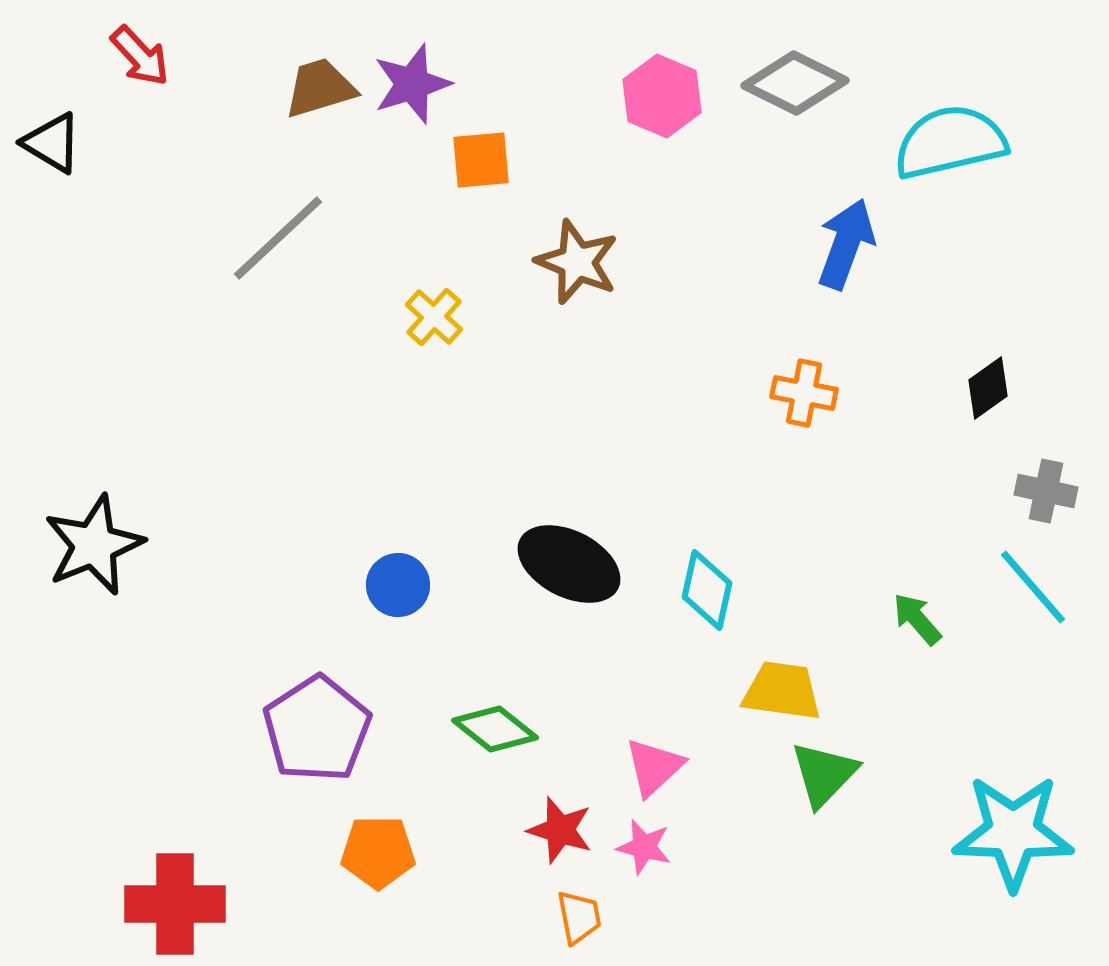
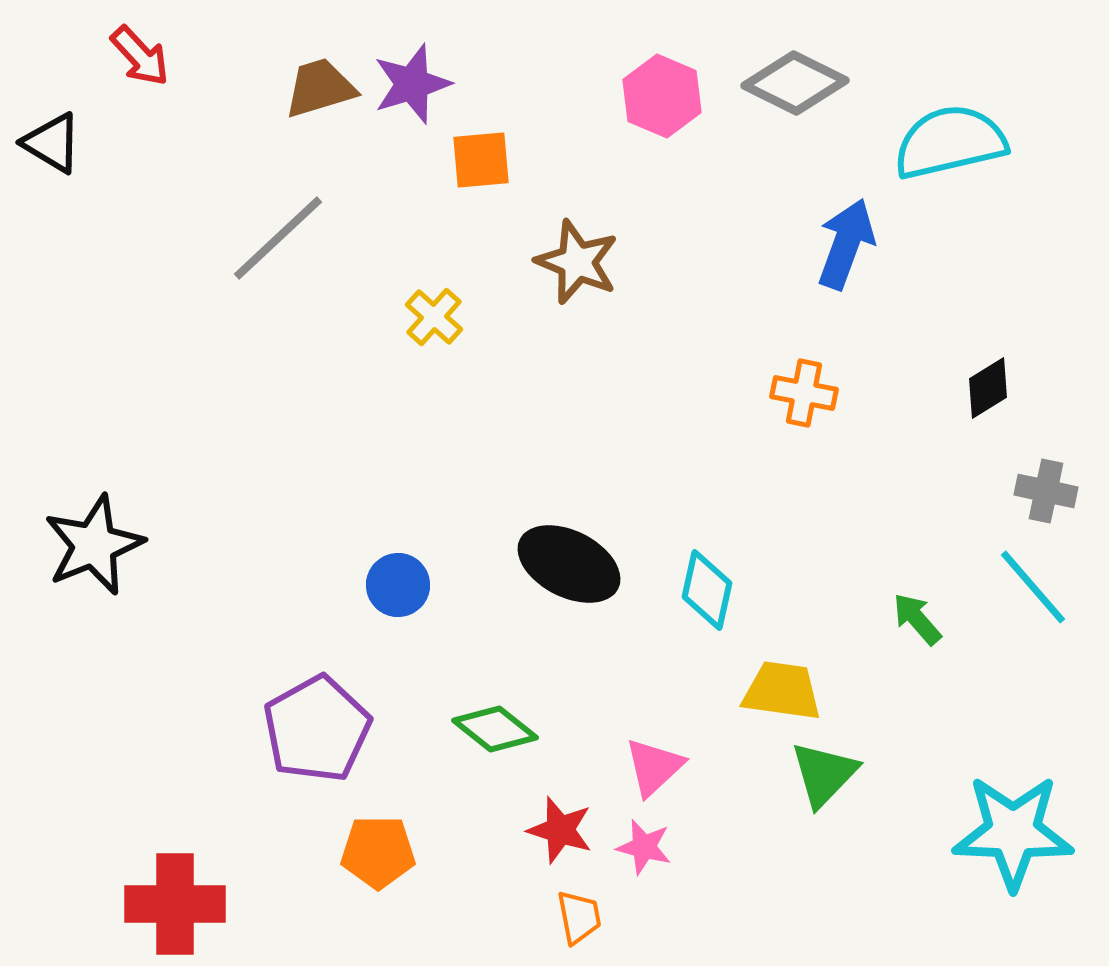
black diamond: rotated 4 degrees clockwise
purple pentagon: rotated 4 degrees clockwise
